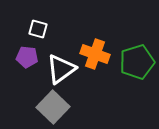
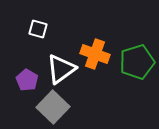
purple pentagon: moved 23 px down; rotated 25 degrees clockwise
